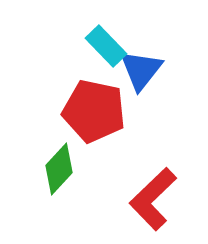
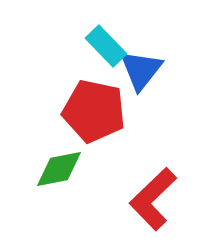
green diamond: rotated 36 degrees clockwise
